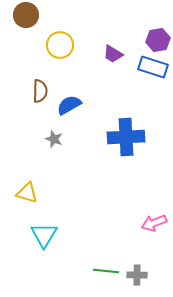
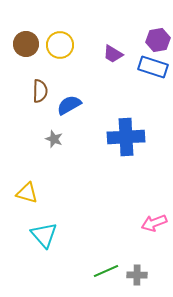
brown circle: moved 29 px down
cyan triangle: rotated 12 degrees counterclockwise
green line: rotated 30 degrees counterclockwise
